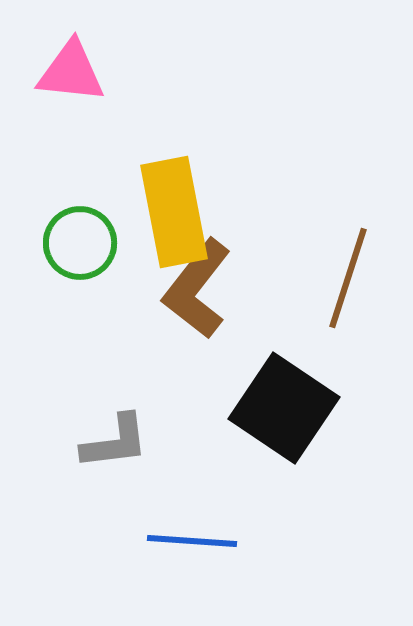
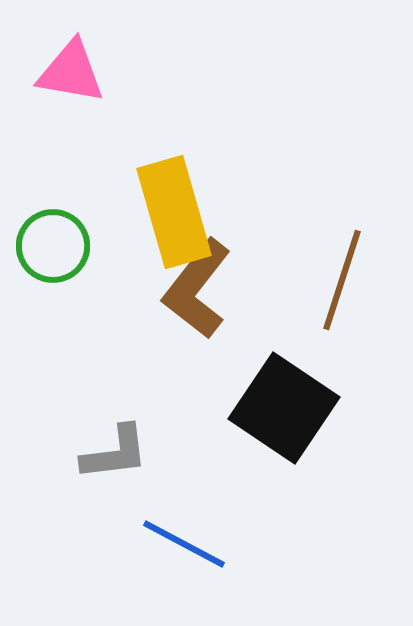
pink triangle: rotated 4 degrees clockwise
yellow rectangle: rotated 5 degrees counterclockwise
green circle: moved 27 px left, 3 px down
brown line: moved 6 px left, 2 px down
gray L-shape: moved 11 px down
blue line: moved 8 px left, 3 px down; rotated 24 degrees clockwise
